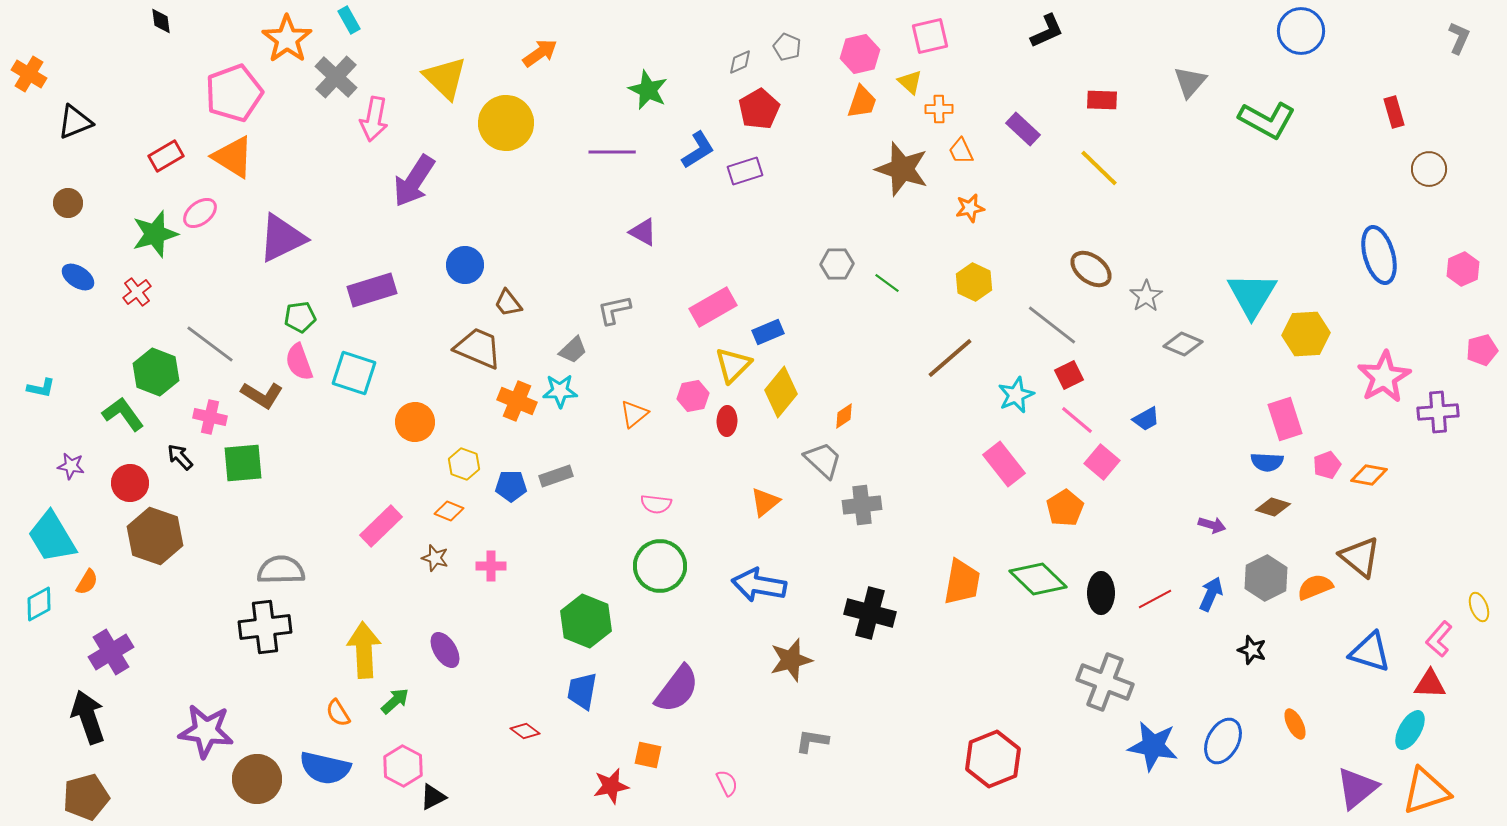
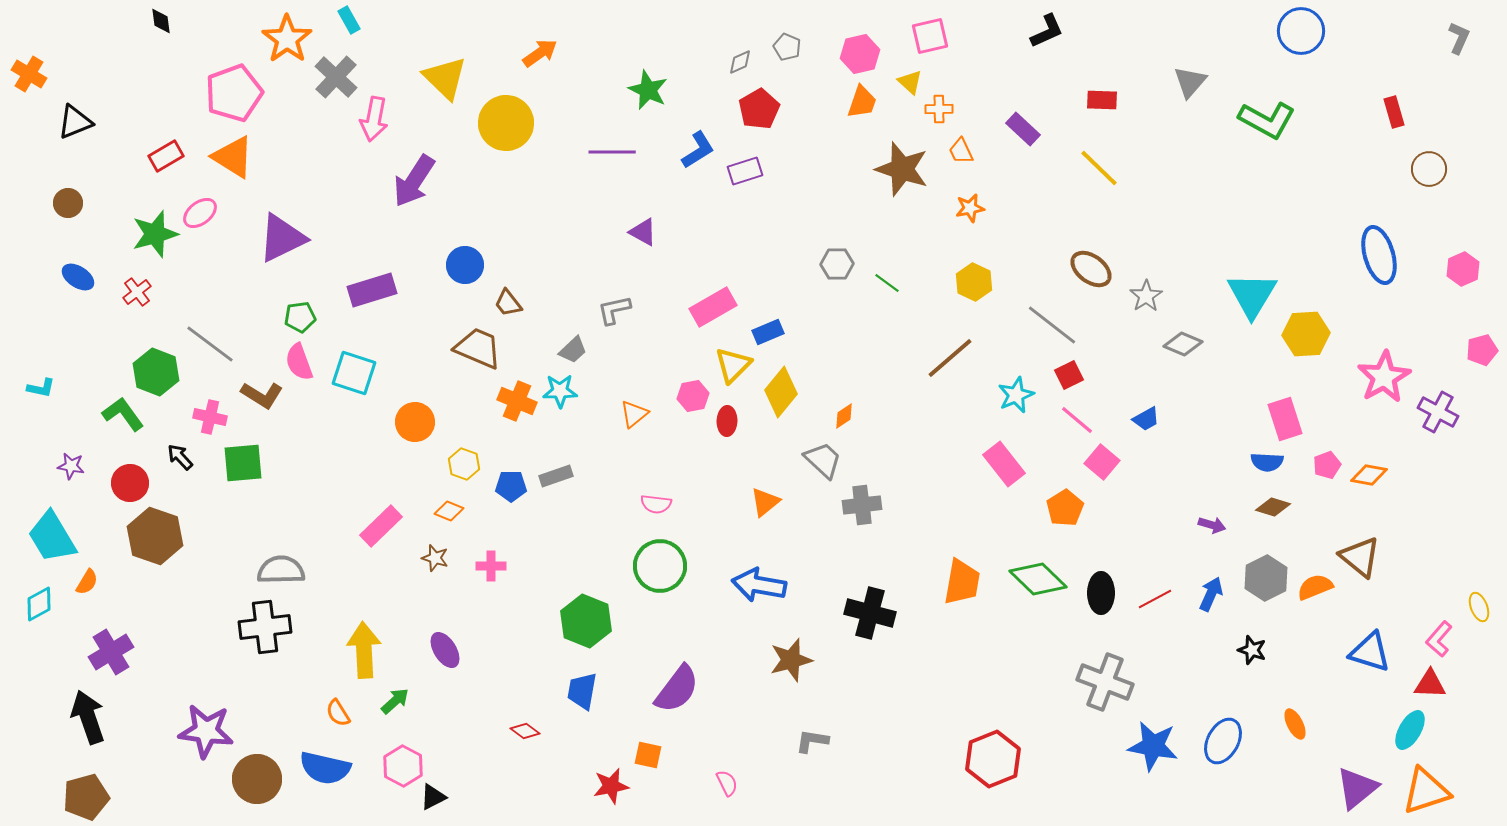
purple cross at (1438, 412): rotated 33 degrees clockwise
